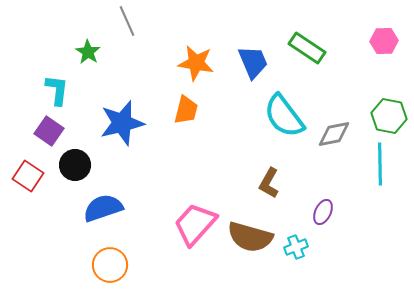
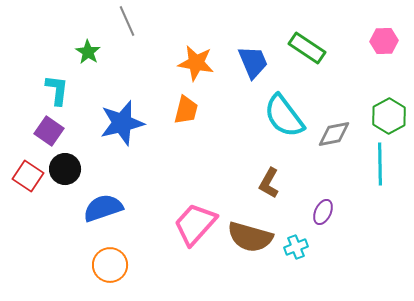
green hexagon: rotated 20 degrees clockwise
black circle: moved 10 px left, 4 px down
